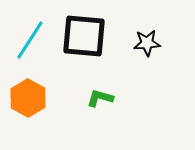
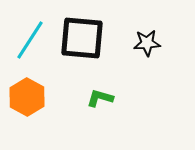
black square: moved 2 px left, 2 px down
orange hexagon: moved 1 px left, 1 px up
